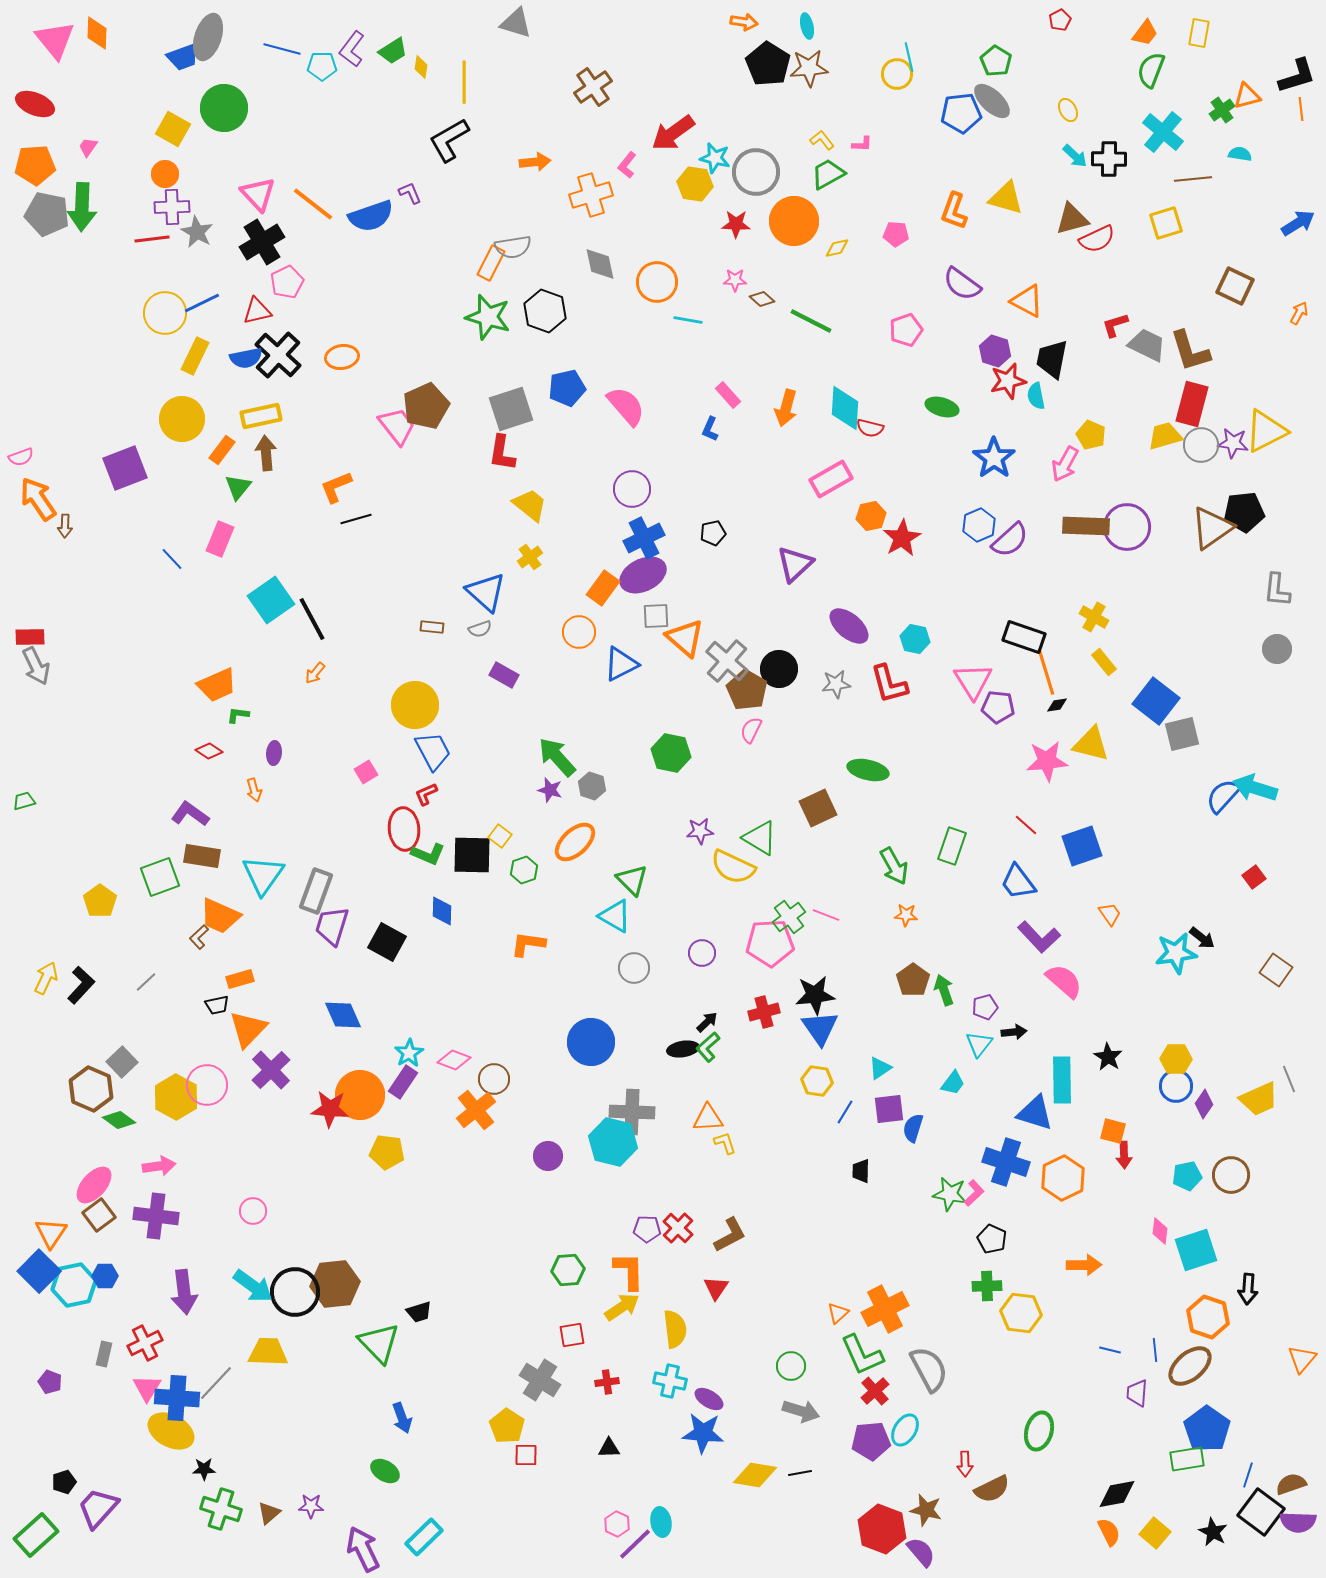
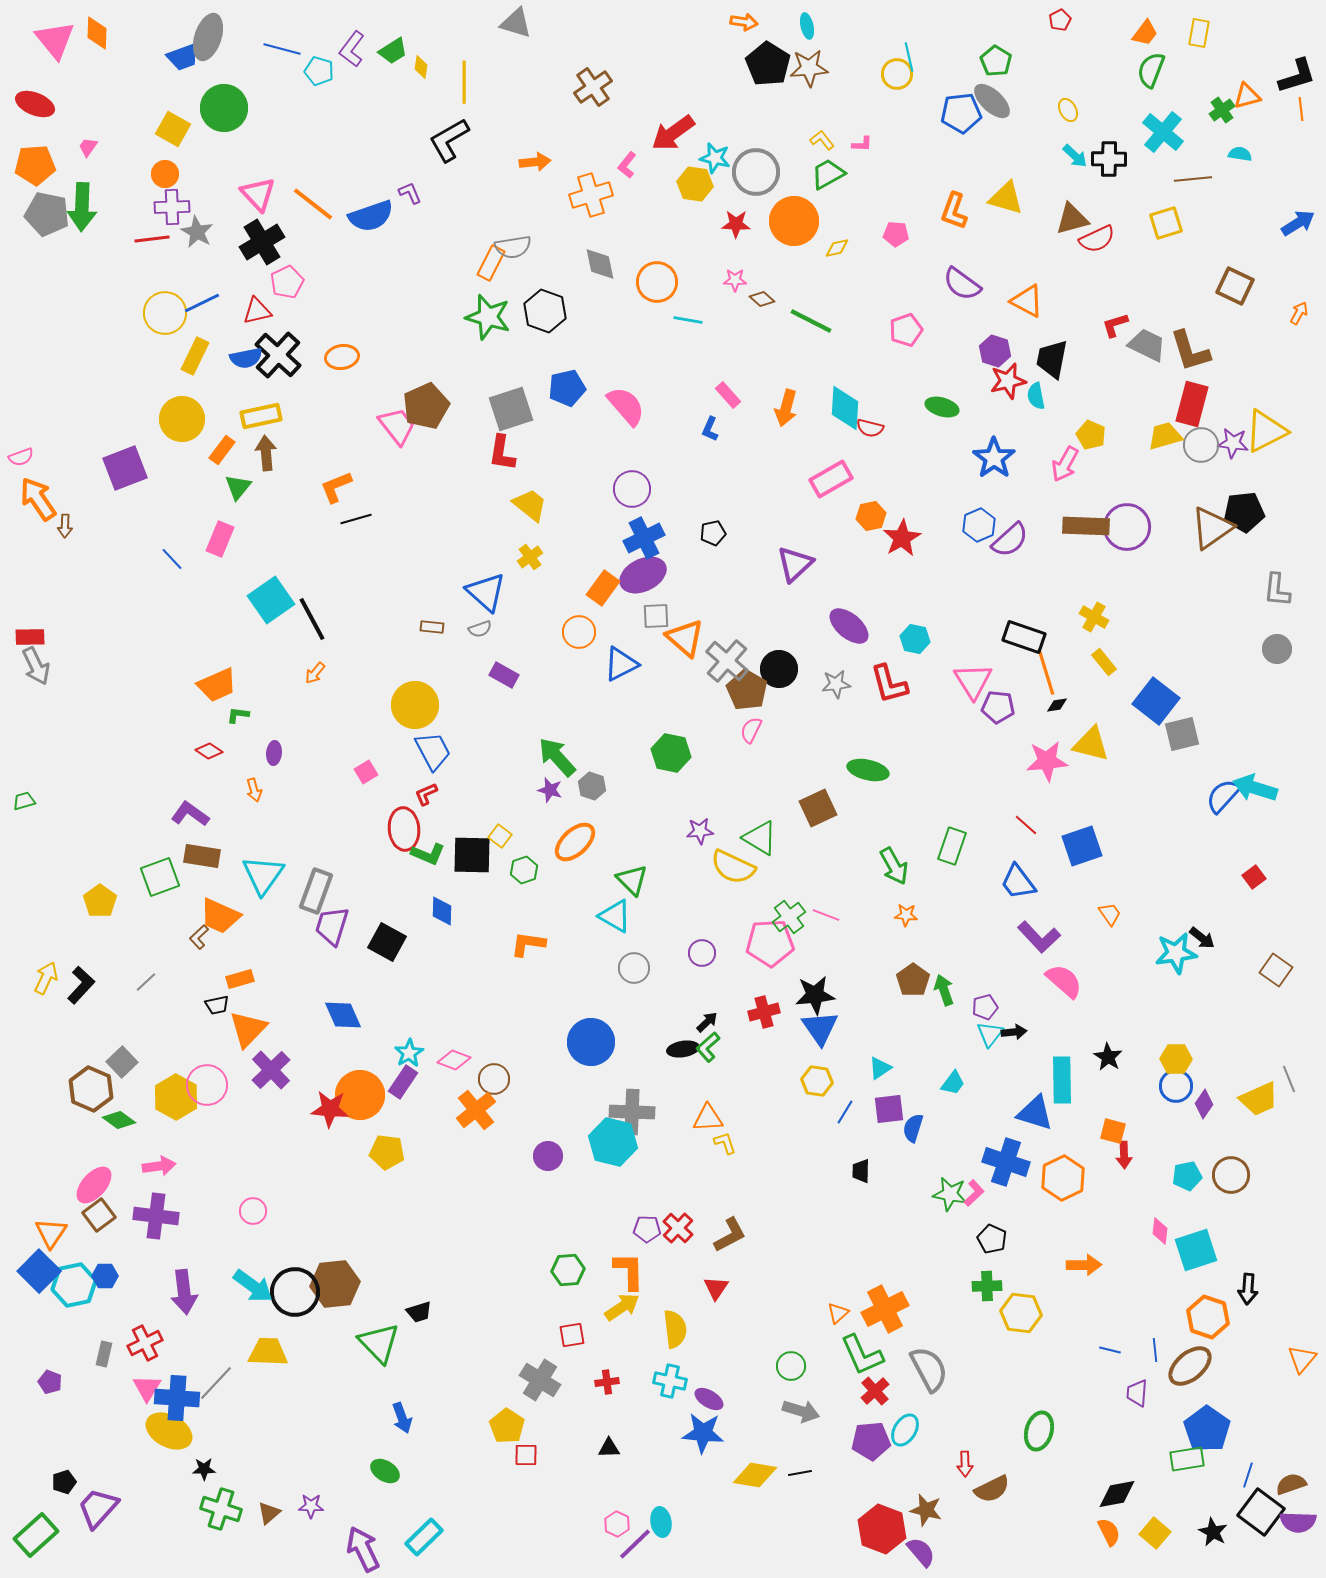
cyan pentagon at (322, 66): moved 3 px left, 5 px down; rotated 16 degrees clockwise
cyan triangle at (979, 1044): moved 11 px right, 10 px up
yellow ellipse at (171, 1431): moved 2 px left
